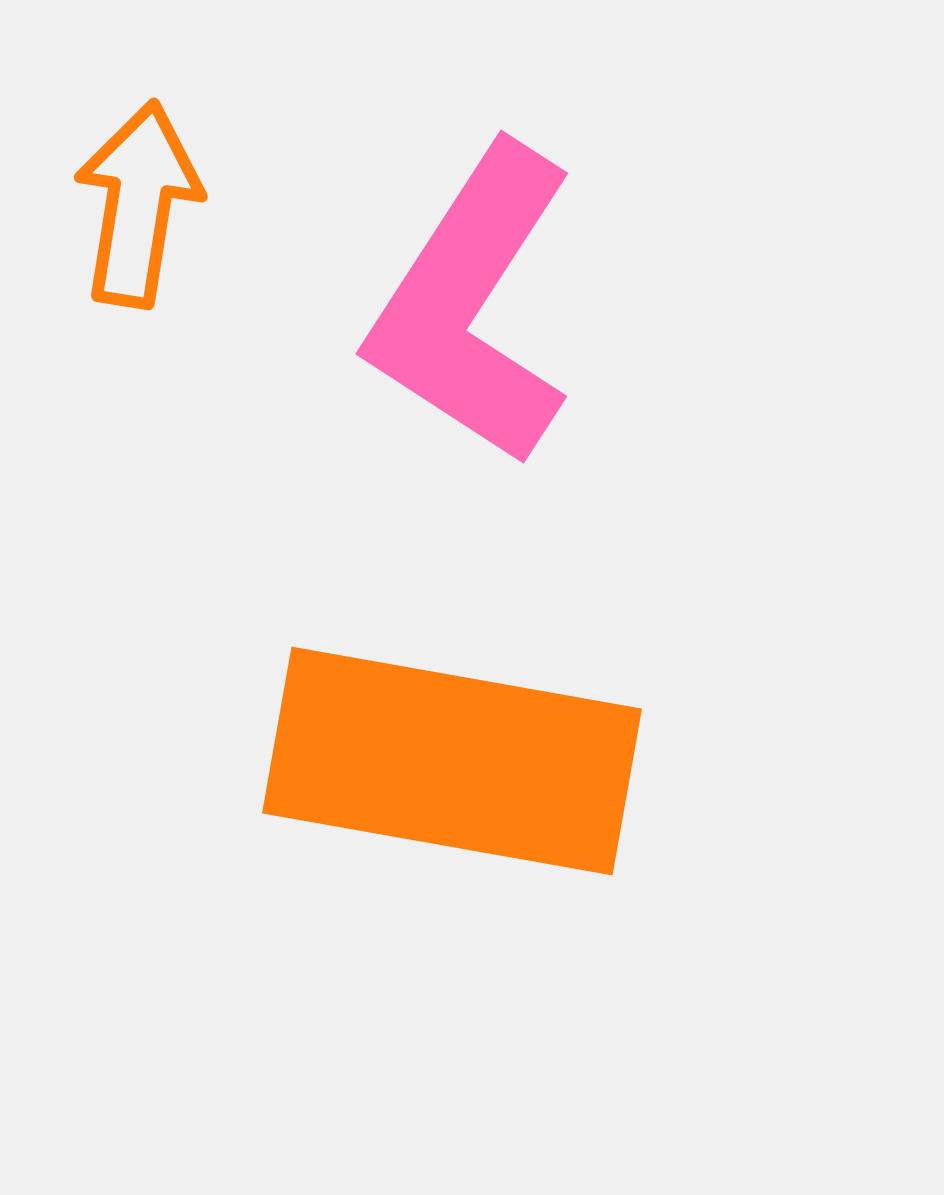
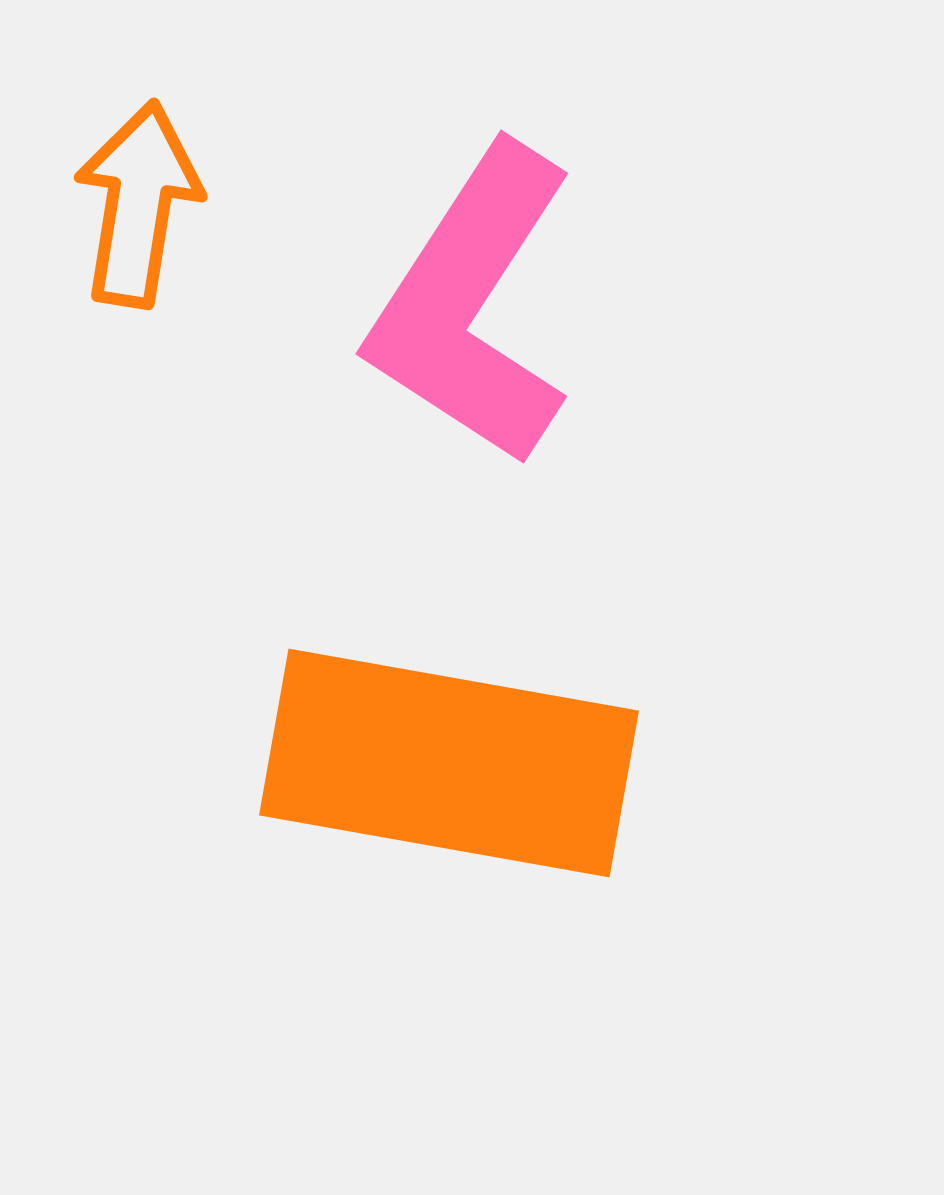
orange rectangle: moved 3 px left, 2 px down
